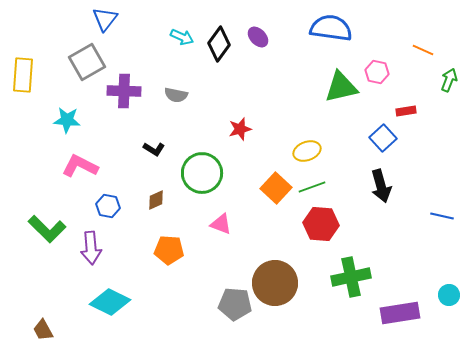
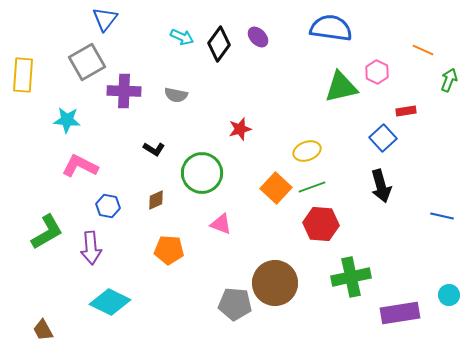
pink hexagon: rotated 15 degrees clockwise
green L-shape: moved 3 px down; rotated 75 degrees counterclockwise
